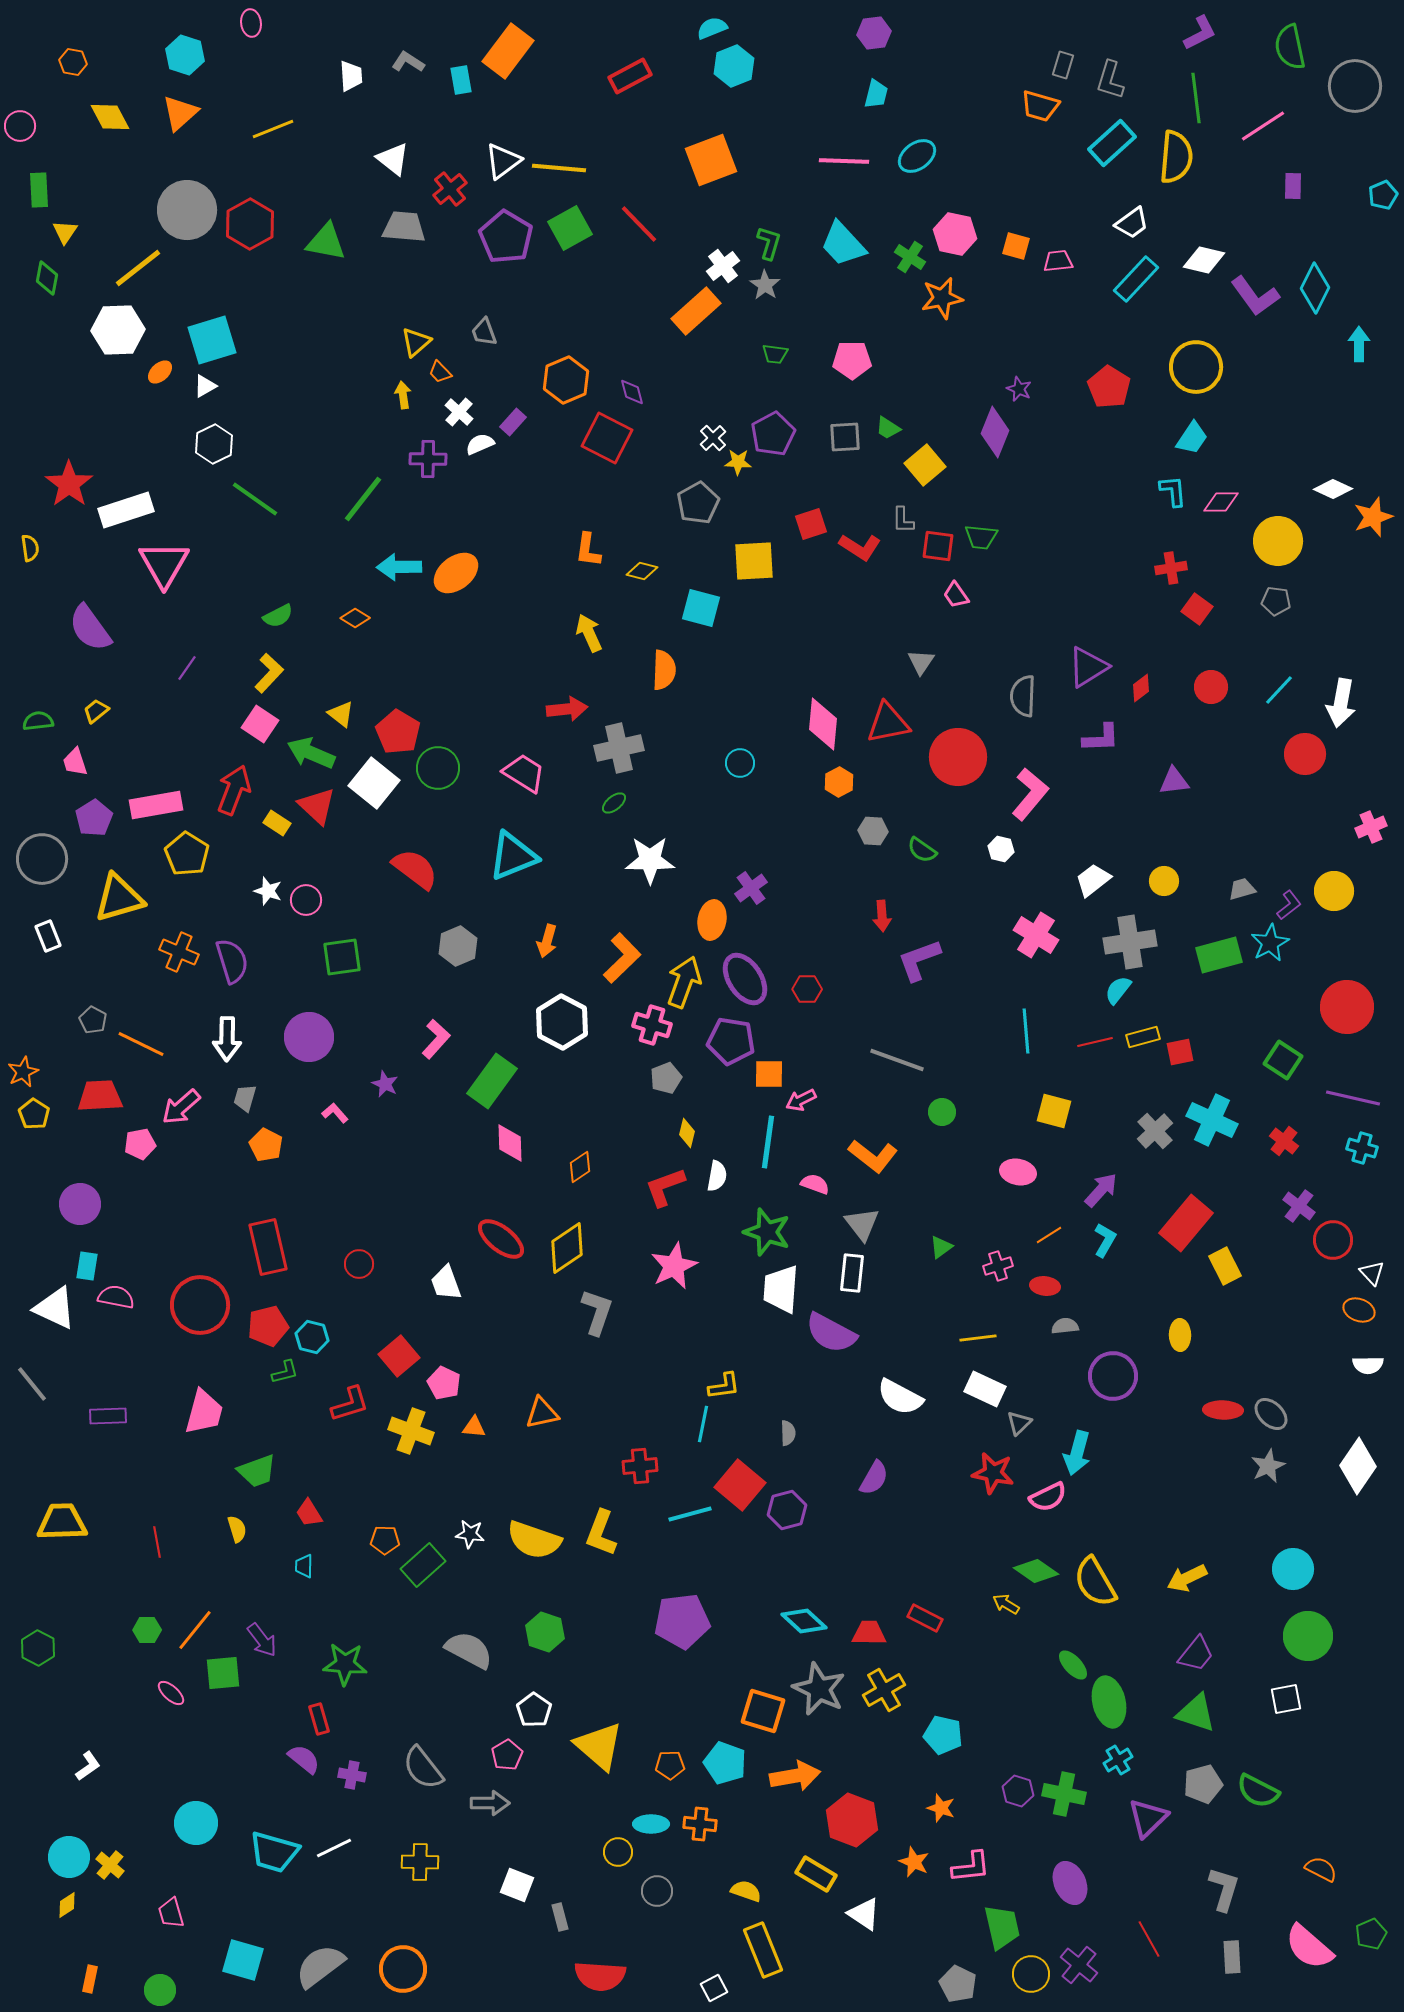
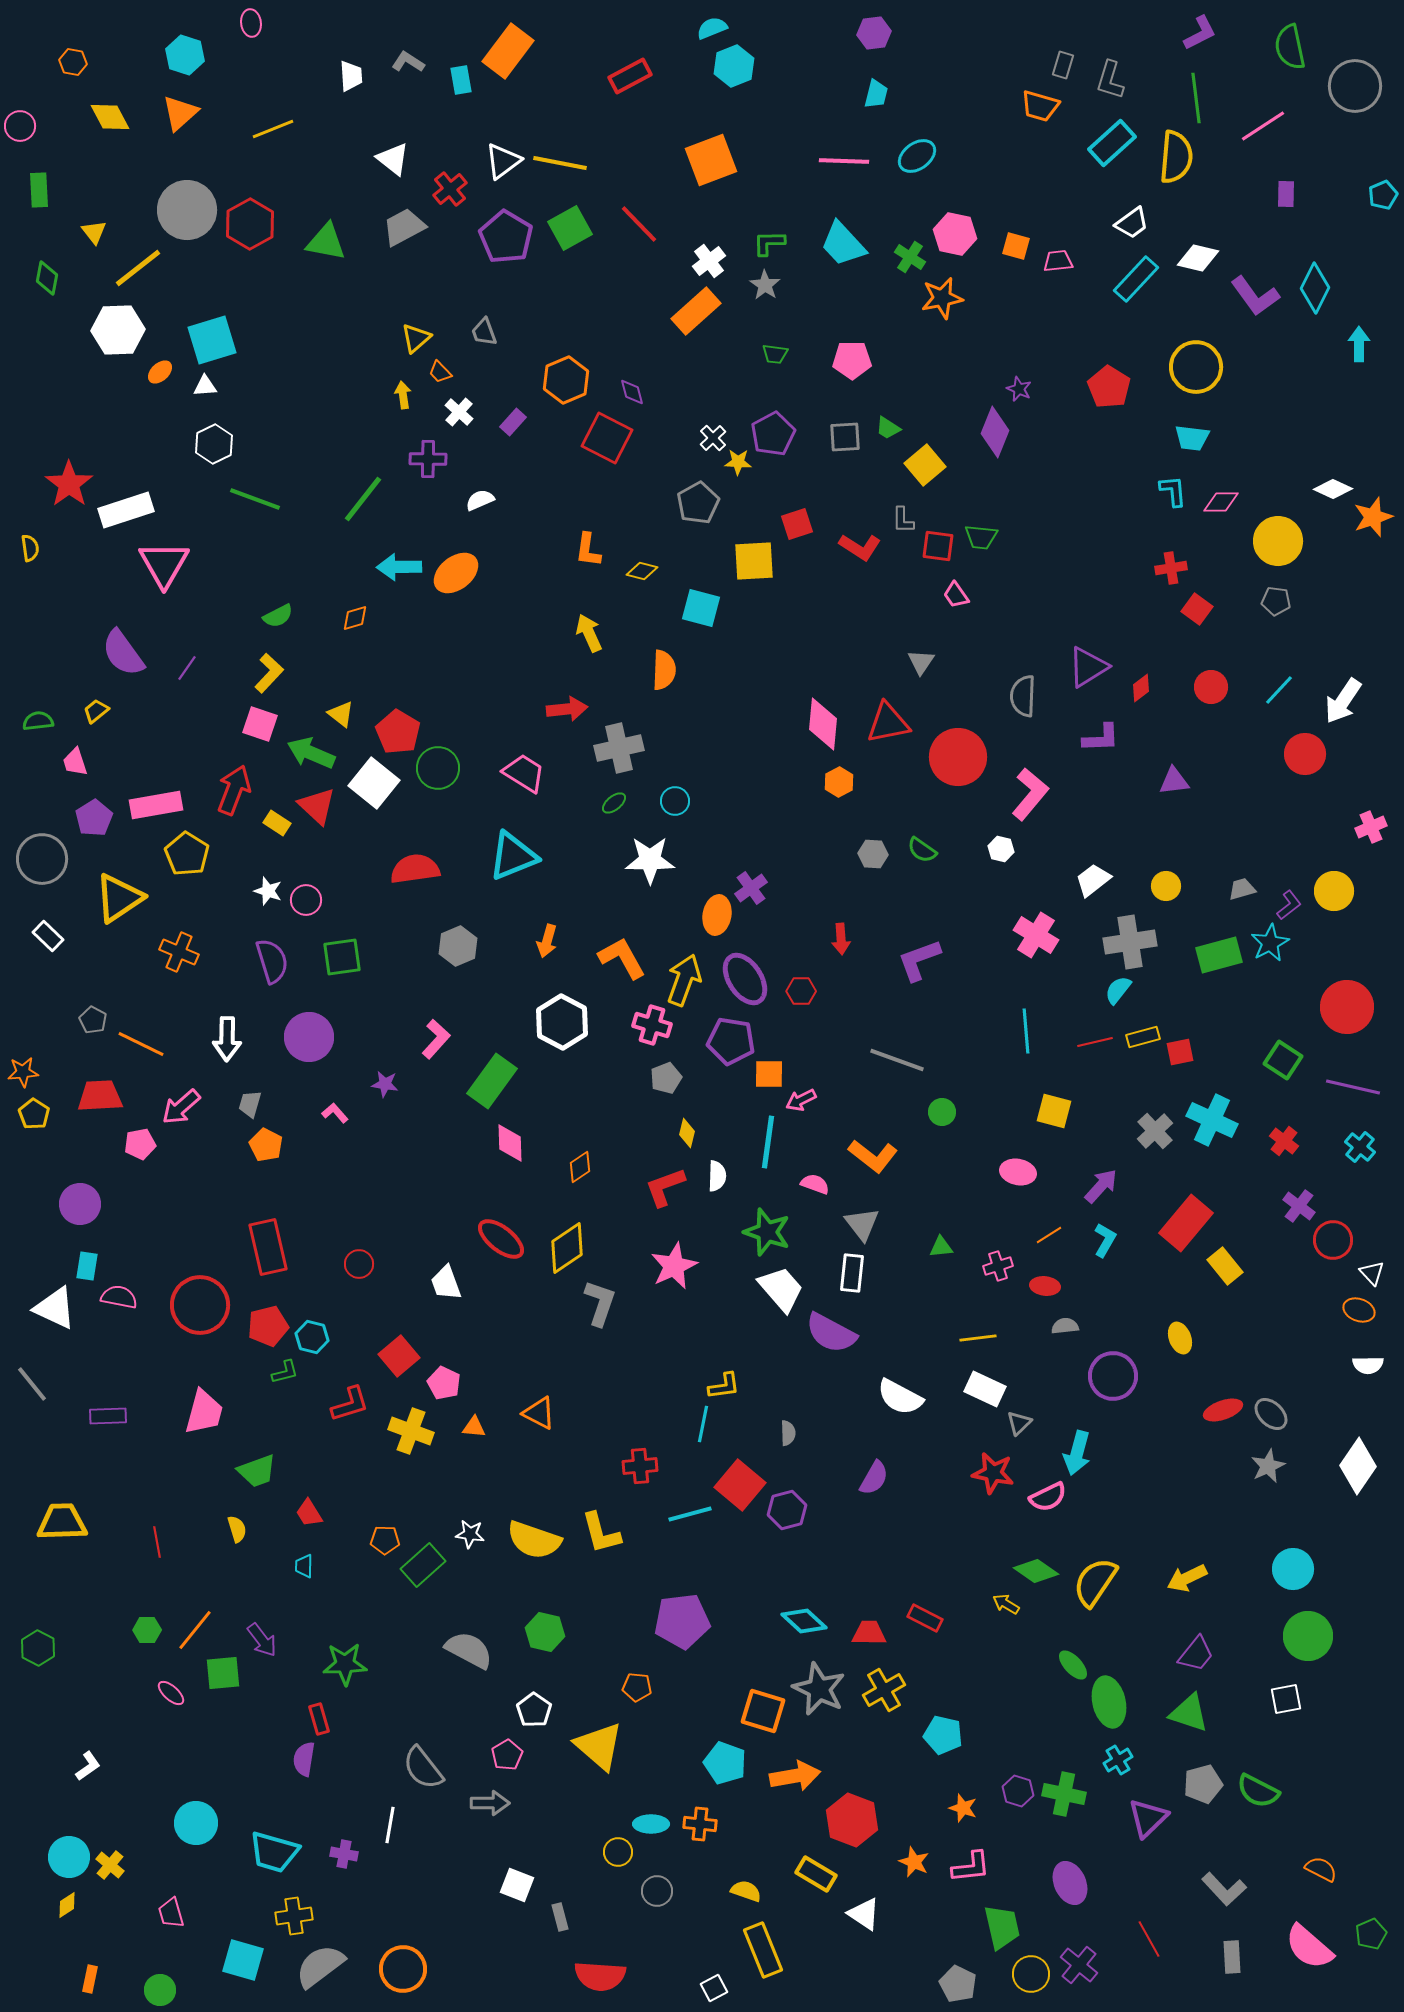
yellow line at (559, 168): moved 1 px right, 5 px up; rotated 6 degrees clockwise
purple rectangle at (1293, 186): moved 7 px left, 8 px down
gray trapezoid at (404, 227): rotated 33 degrees counterclockwise
yellow triangle at (65, 232): moved 29 px right; rotated 12 degrees counterclockwise
green L-shape at (769, 243): rotated 108 degrees counterclockwise
white diamond at (1204, 260): moved 6 px left, 2 px up
white cross at (723, 266): moved 14 px left, 5 px up
yellow triangle at (416, 342): moved 4 px up
white triangle at (205, 386): rotated 25 degrees clockwise
cyan trapezoid at (1192, 438): rotated 63 degrees clockwise
white semicircle at (480, 444): moved 56 px down
green line at (255, 499): rotated 15 degrees counterclockwise
red square at (811, 524): moved 14 px left
orange diamond at (355, 618): rotated 48 degrees counterclockwise
purple semicircle at (90, 628): moved 33 px right, 25 px down
white arrow at (1341, 703): moved 2 px right, 2 px up; rotated 24 degrees clockwise
pink square at (260, 724): rotated 15 degrees counterclockwise
cyan circle at (740, 763): moved 65 px left, 38 px down
gray hexagon at (873, 831): moved 23 px down
red semicircle at (415, 869): rotated 45 degrees counterclockwise
yellow circle at (1164, 881): moved 2 px right, 5 px down
yellow triangle at (119, 898): rotated 18 degrees counterclockwise
red arrow at (882, 916): moved 41 px left, 23 px down
orange ellipse at (712, 920): moved 5 px right, 5 px up
white rectangle at (48, 936): rotated 24 degrees counterclockwise
orange L-shape at (622, 958): rotated 75 degrees counterclockwise
purple semicircle at (232, 961): moved 40 px right
yellow arrow at (684, 982): moved 2 px up
red hexagon at (807, 989): moved 6 px left, 2 px down
orange star at (23, 1072): rotated 20 degrees clockwise
purple star at (385, 1084): rotated 16 degrees counterclockwise
gray trapezoid at (245, 1098): moved 5 px right, 6 px down
purple line at (1353, 1098): moved 11 px up
cyan cross at (1362, 1148): moved 2 px left, 1 px up; rotated 24 degrees clockwise
white semicircle at (717, 1176): rotated 8 degrees counterclockwise
purple arrow at (1101, 1190): moved 4 px up
green triangle at (941, 1247): rotated 30 degrees clockwise
yellow rectangle at (1225, 1266): rotated 12 degrees counterclockwise
white trapezoid at (781, 1289): rotated 135 degrees clockwise
pink semicircle at (116, 1297): moved 3 px right
gray L-shape at (597, 1312): moved 3 px right, 9 px up
yellow ellipse at (1180, 1335): moved 3 px down; rotated 20 degrees counterclockwise
red ellipse at (1223, 1410): rotated 21 degrees counterclockwise
orange triangle at (542, 1413): moved 3 px left; rotated 39 degrees clockwise
yellow L-shape at (601, 1533): rotated 36 degrees counterclockwise
yellow semicircle at (1095, 1582): rotated 64 degrees clockwise
green hexagon at (545, 1632): rotated 6 degrees counterclockwise
green star at (345, 1664): rotated 6 degrees counterclockwise
green triangle at (1196, 1713): moved 7 px left
purple semicircle at (304, 1759): rotated 120 degrees counterclockwise
orange pentagon at (670, 1765): moved 33 px left, 78 px up; rotated 8 degrees clockwise
purple cross at (352, 1775): moved 8 px left, 79 px down
orange star at (941, 1808): moved 22 px right
white line at (334, 1848): moved 56 px right, 23 px up; rotated 54 degrees counterclockwise
yellow cross at (420, 1862): moved 126 px left, 54 px down; rotated 9 degrees counterclockwise
gray L-shape at (1224, 1889): rotated 120 degrees clockwise
